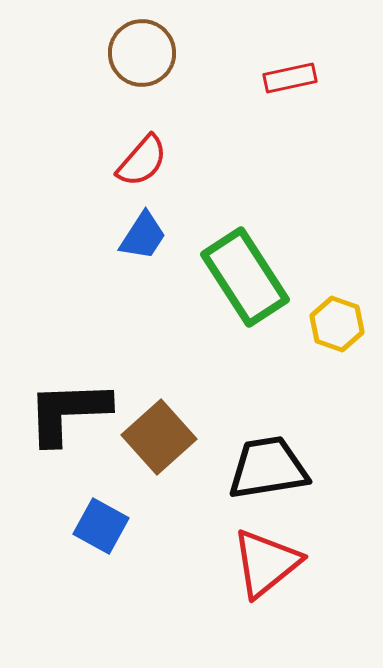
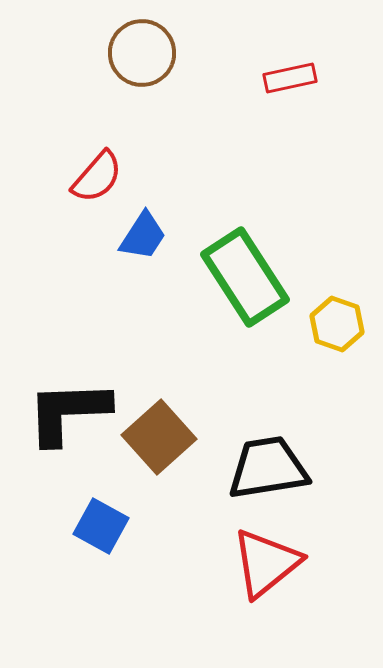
red semicircle: moved 45 px left, 16 px down
